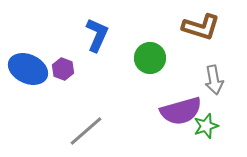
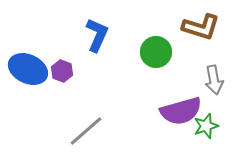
green circle: moved 6 px right, 6 px up
purple hexagon: moved 1 px left, 2 px down
